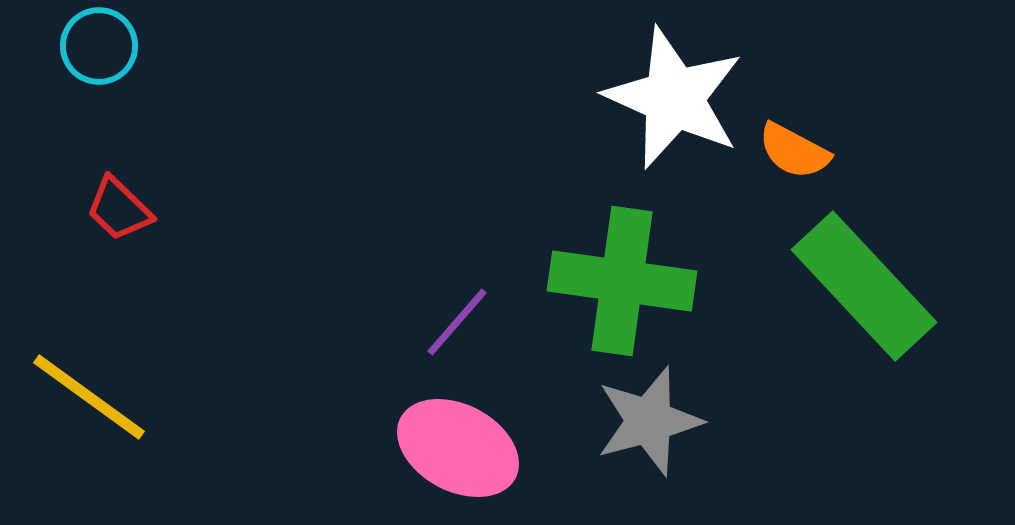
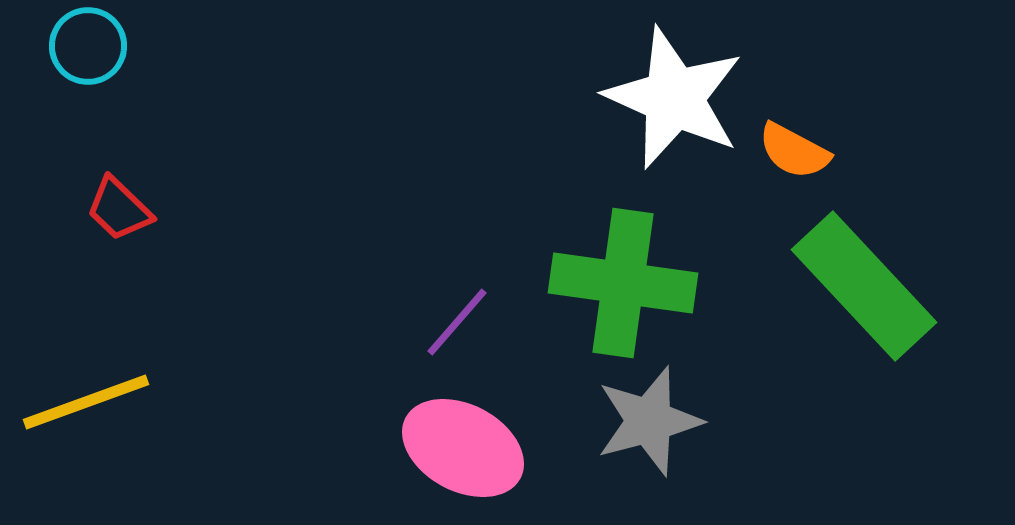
cyan circle: moved 11 px left
green cross: moved 1 px right, 2 px down
yellow line: moved 3 px left, 5 px down; rotated 56 degrees counterclockwise
pink ellipse: moved 5 px right
